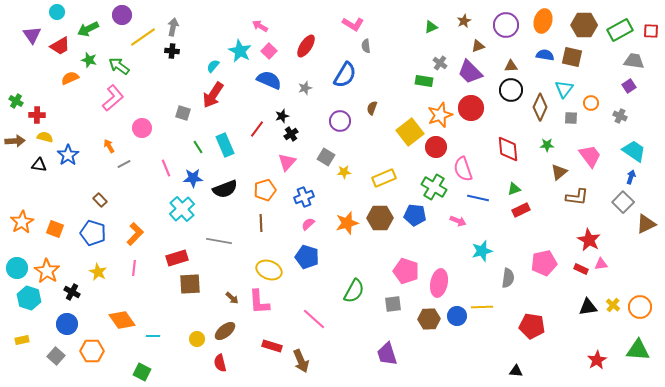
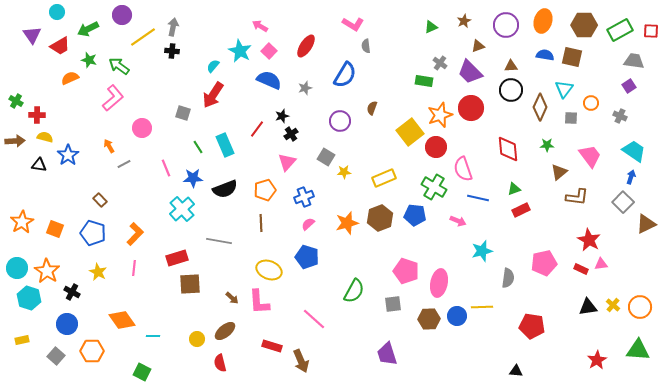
brown hexagon at (380, 218): rotated 20 degrees counterclockwise
